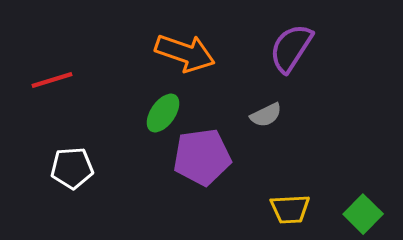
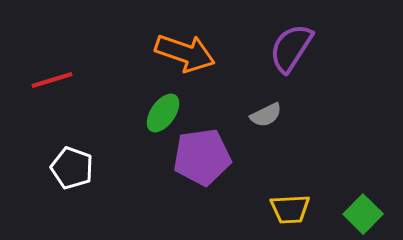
white pentagon: rotated 24 degrees clockwise
